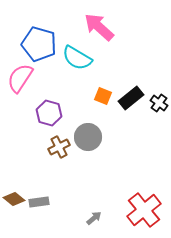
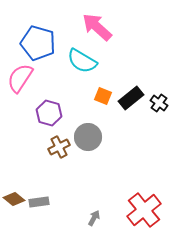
pink arrow: moved 2 px left
blue pentagon: moved 1 px left, 1 px up
cyan semicircle: moved 5 px right, 3 px down
gray arrow: rotated 21 degrees counterclockwise
